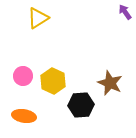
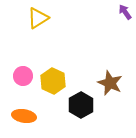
black hexagon: rotated 25 degrees counterclockwise
